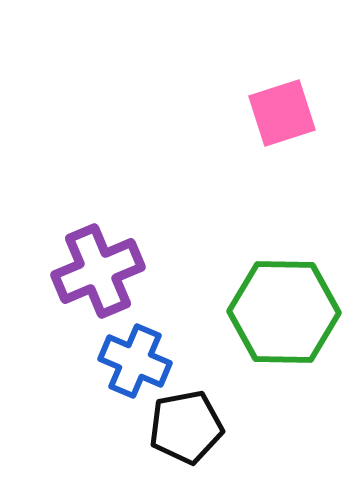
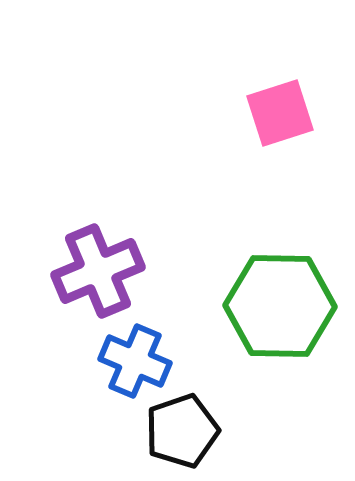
pink square: moved 2 px left
green hexagon: moved 4 px left, 6 px up
black pentagon: moved 4 px left, 4 px down; rotated 8 degrees counterclockwise
